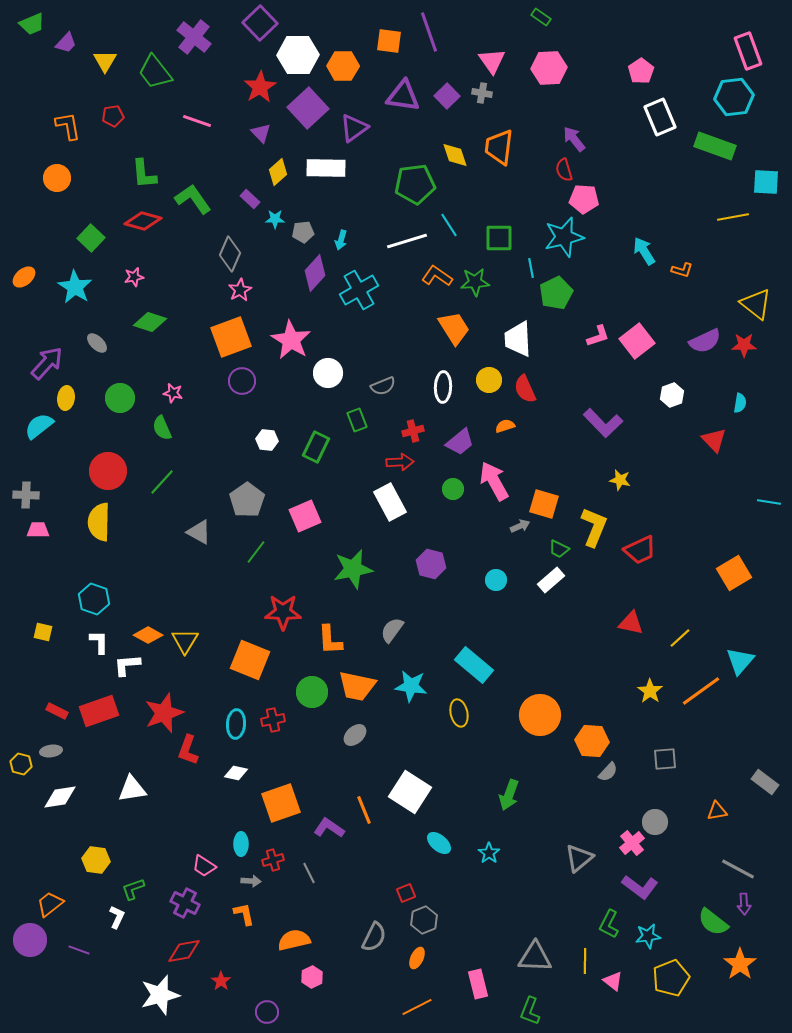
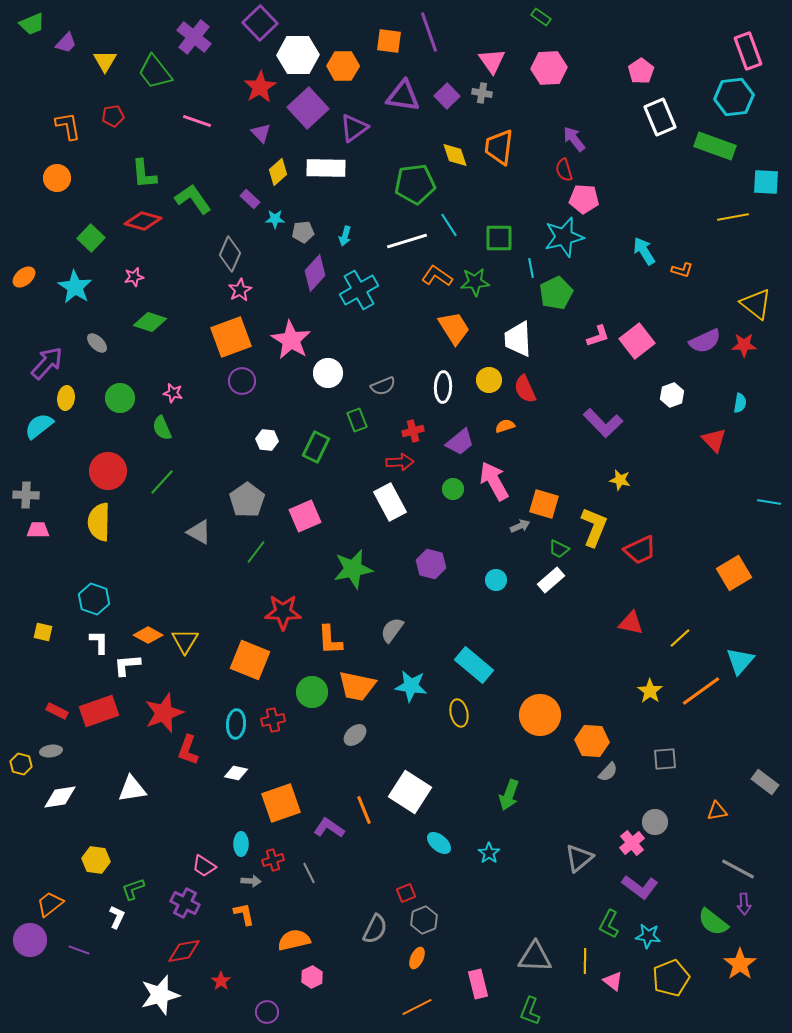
cyan arrow at (341, 240): moved 4 px right, 4 px up
cyan star at (648, 936): rotated 15 degrees clockwise
gray semicircle at (374, 937): moved 1 px right, 8 px up
